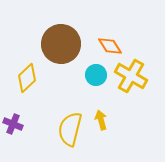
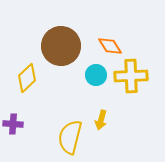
brown circle: moved 2 px down
yellow cross: rotated 32 degrees counterclockwise
yellow arrow: rotated 150 degrees counterclockwise
purple cross: rotated 18 degrees counterclockwise
yellow semicircle: moved 8 px down
